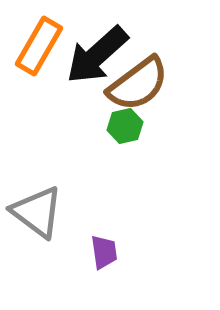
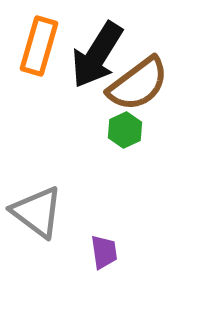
orange rectangle: rotated 14 degrees counterclockwise
black arrow: rotated 16 degrees counterclockwise
green hexagon: moved 4 px down; rotated 12 degrees counterclockwise
